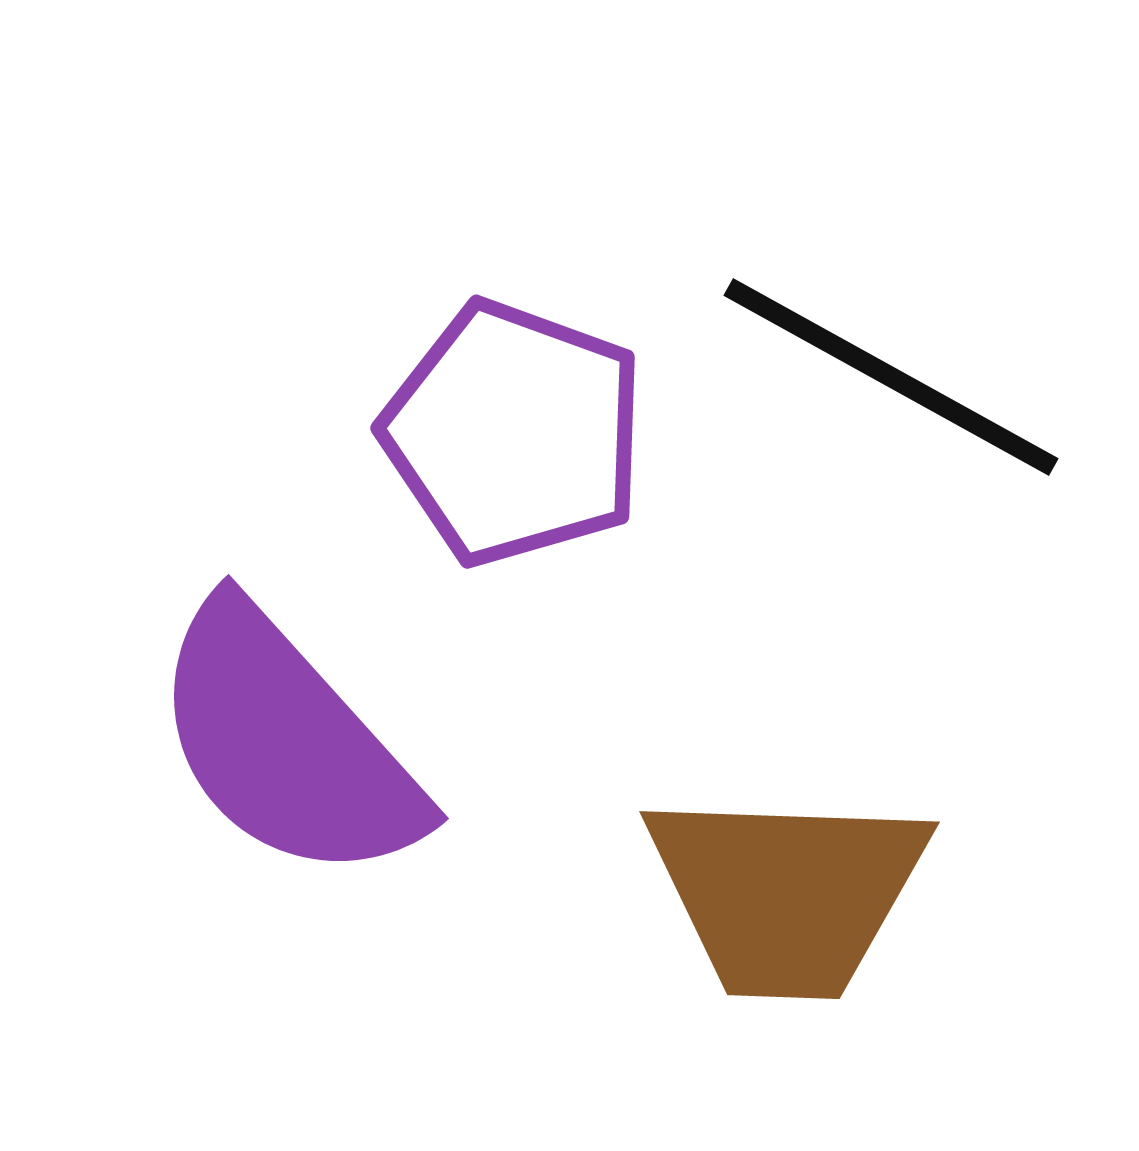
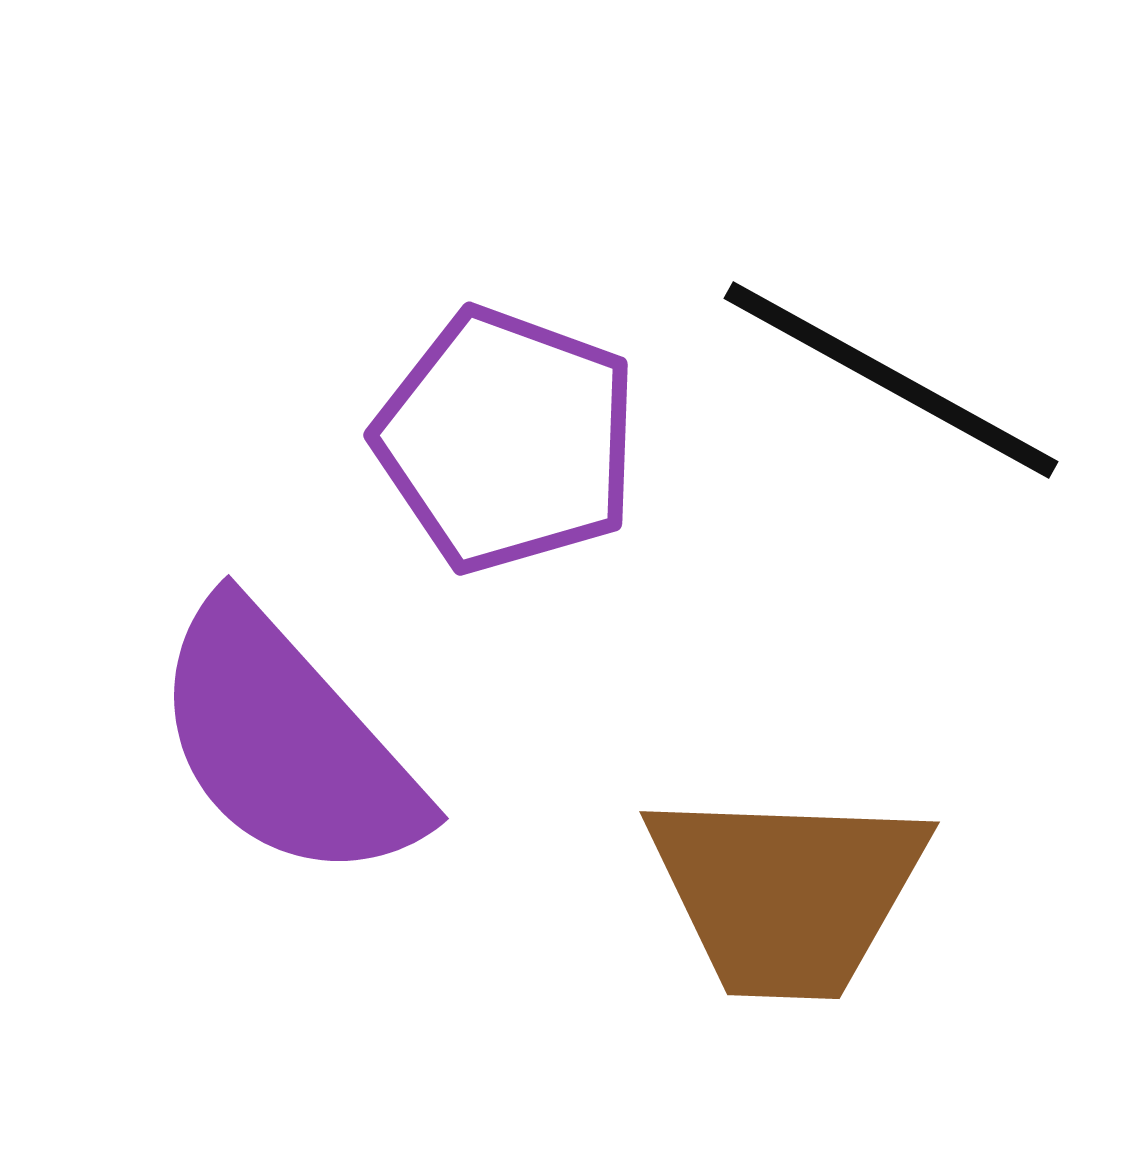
black line: moved 3 px down
purple pentagon: moved 7 px left, 7 px down
